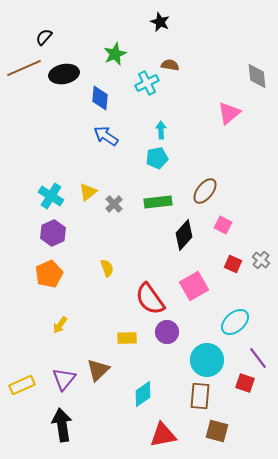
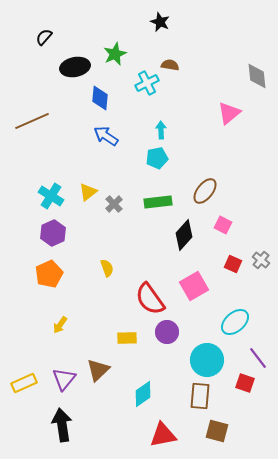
brown line at (24, 68): moved 8 px right, 53 px down
black ellipse at (64, 74): moved 11 px right, 7 px up
yellow rectangle at (22, 385): moved 2 px right, 2 px up
